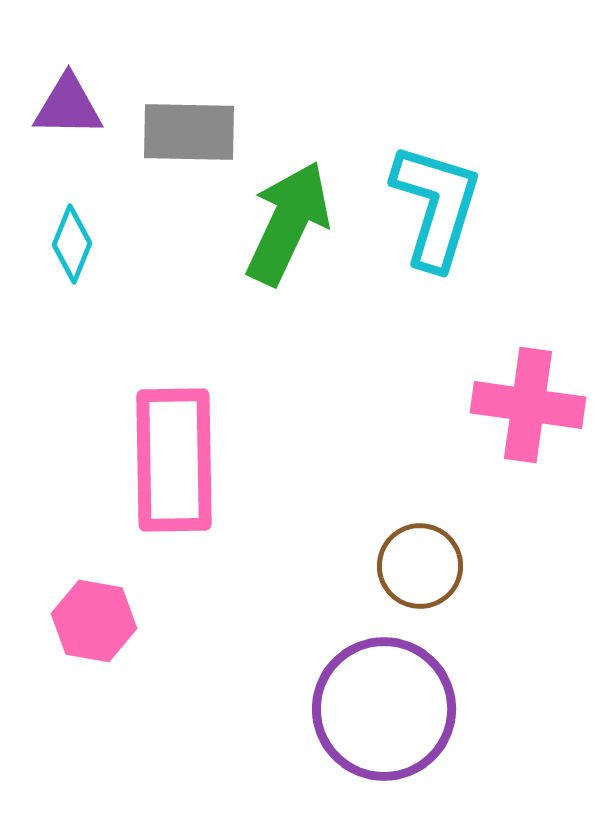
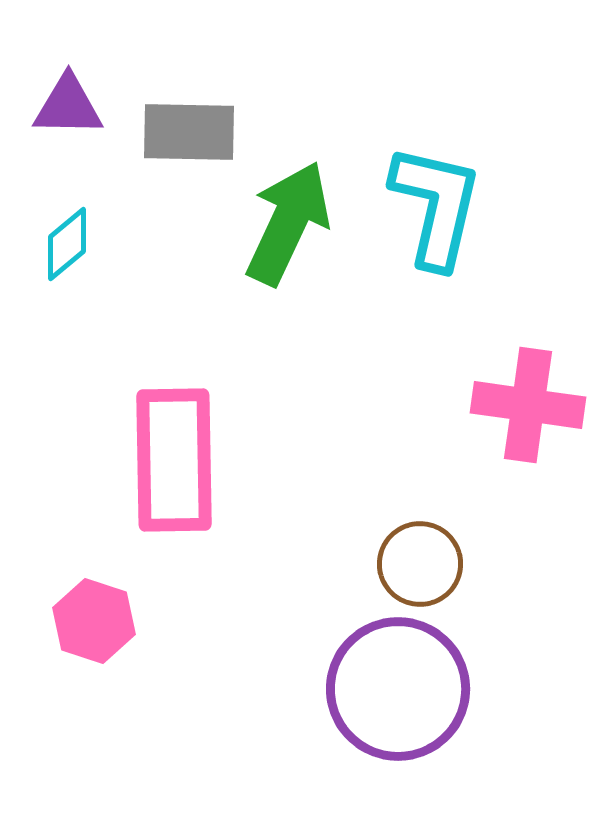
cyan L-shape: rotated 4 degrees counterclockwise
cyan diamond: moved 5 px left; rotated 28 degrees clockwise
brown circle: moved 2 px up
pink hexagon: rotated 8 degrees clockwise
purple circle: moved 14 px right, 20 px up
